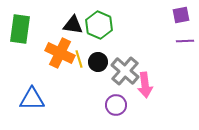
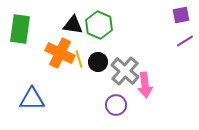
purple line: rotated 30 degrees counterclockwise
